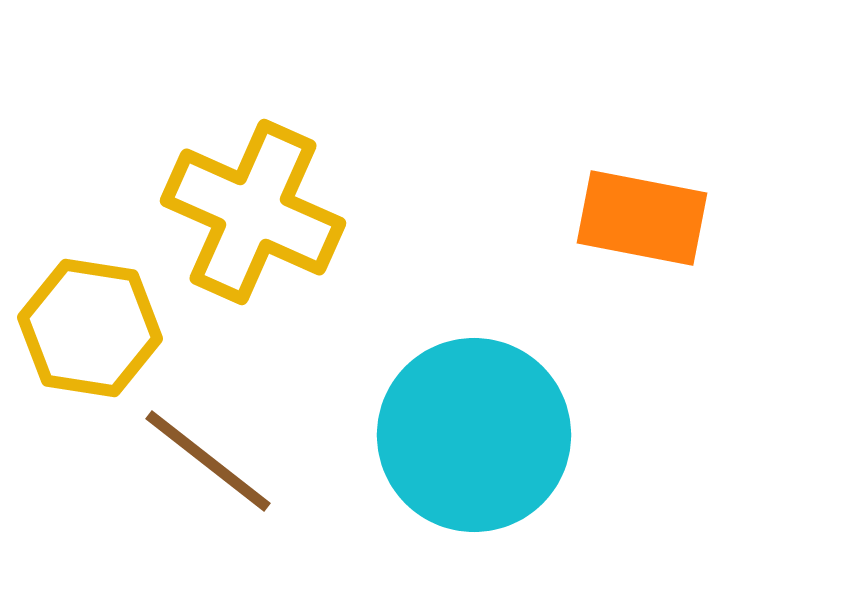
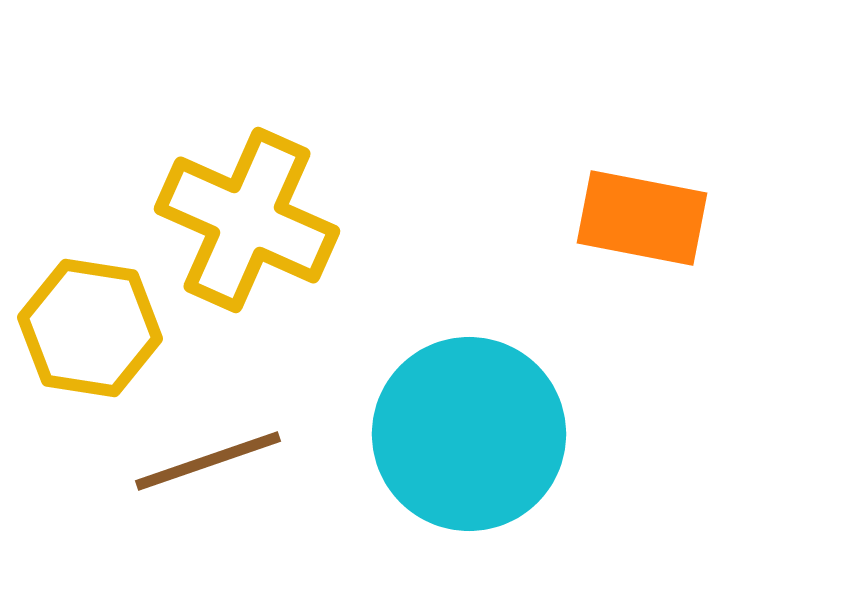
yellow cross: moved 6 px left, 8 px down
cyan circle: moved 5 px left, 1 px up
brown line: rotated 57 degrees counterclockwise
